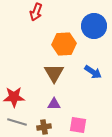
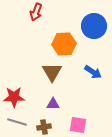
brown triangle: moved 2 px left, 1 px up
purple triangle: moved 1 px left
